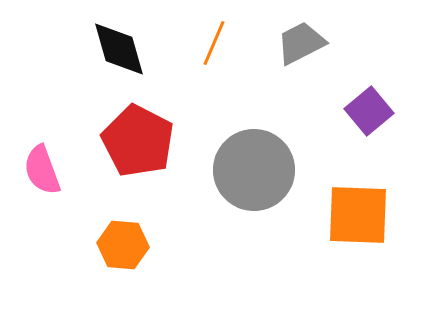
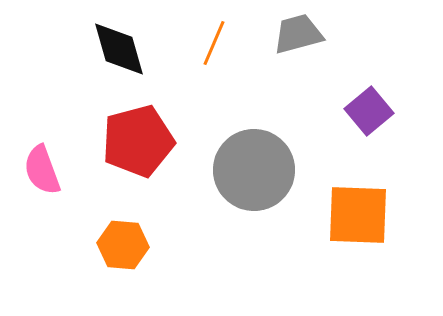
gray trapezoid: moved 3 px left, 9 px up; rotated 12 degrees clockwise
red pentagon: rotated 30 degrees clockwise
